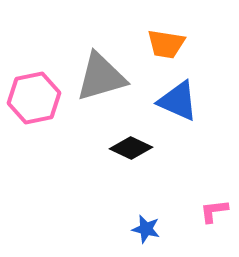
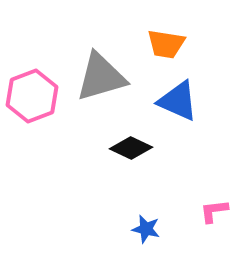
pink hexagon: moved 2 px left, 2 px up; rotated 9 degrees counterclockwise
